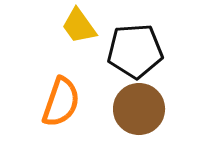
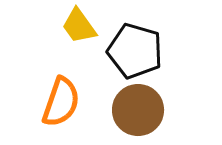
black pentagon: rotated 20 degrees clockwise
brown circle: moved 1 px left, 1 px down
